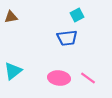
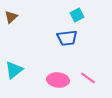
brown triangle: rotated 32 degrees counterclockwise
cyan triangle: moved 1 px right, 1 px up
pink ellipse: moved 1 px left, 2 px down
